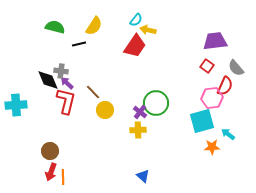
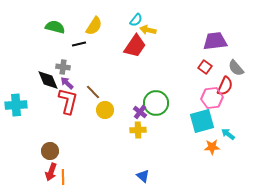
red square: moved 2 px left, 1 px down
gray cross: moved 2 px right, 4 px up
red L-shape: moved 2 px right
